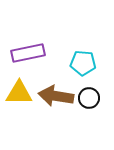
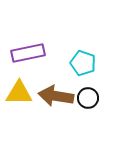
cyan pentagon: rotated 15 degrees clockwise
black circle: moved 1 px left
